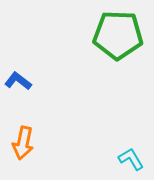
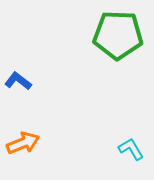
orange arrow: rotated 124 degrees counterclockwise
cyan L-shape: moved 10 px up
